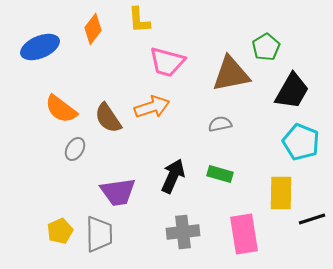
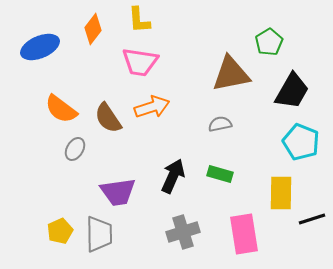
green pentagon: moved 3 px right, 5 px up
pink trapezoid: moved 27 px left; rotated 6 degrees counterclockwise
gray cross: rotated 12 degrees counterclockwise
